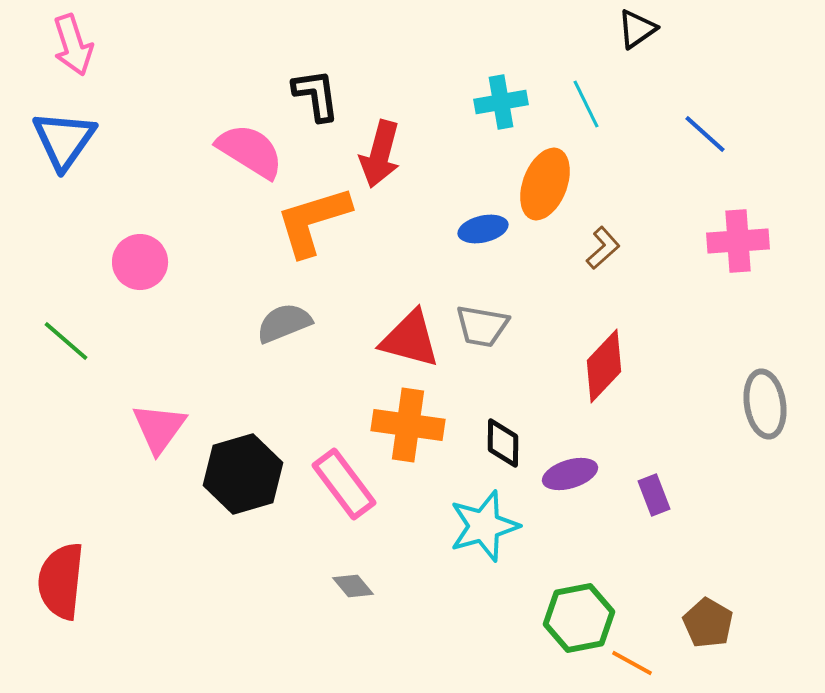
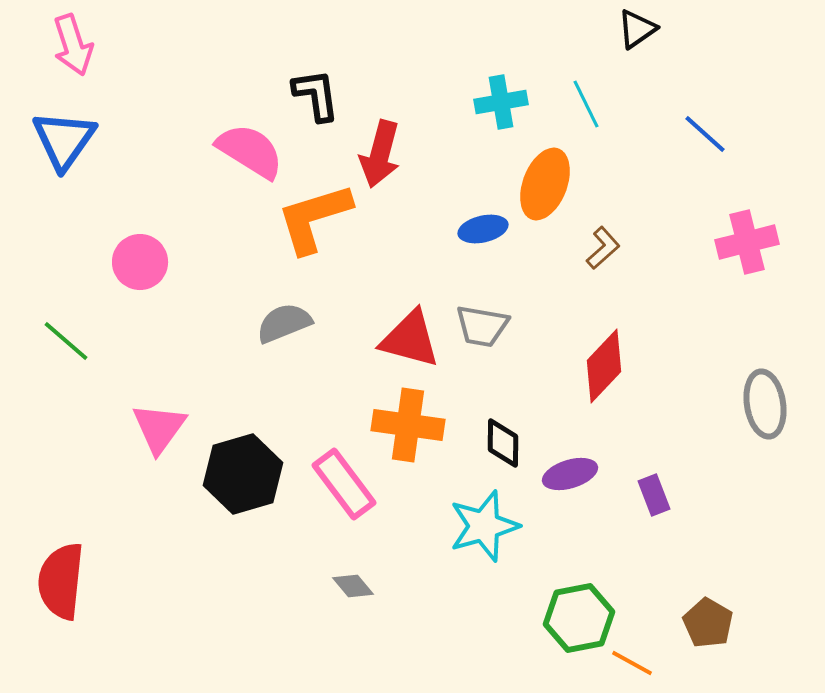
orange L-shape: moved 1 px right, 3 px up
pink cross: moved 9 px right, 1 px down; rotated 10 degrees counterclockwise
